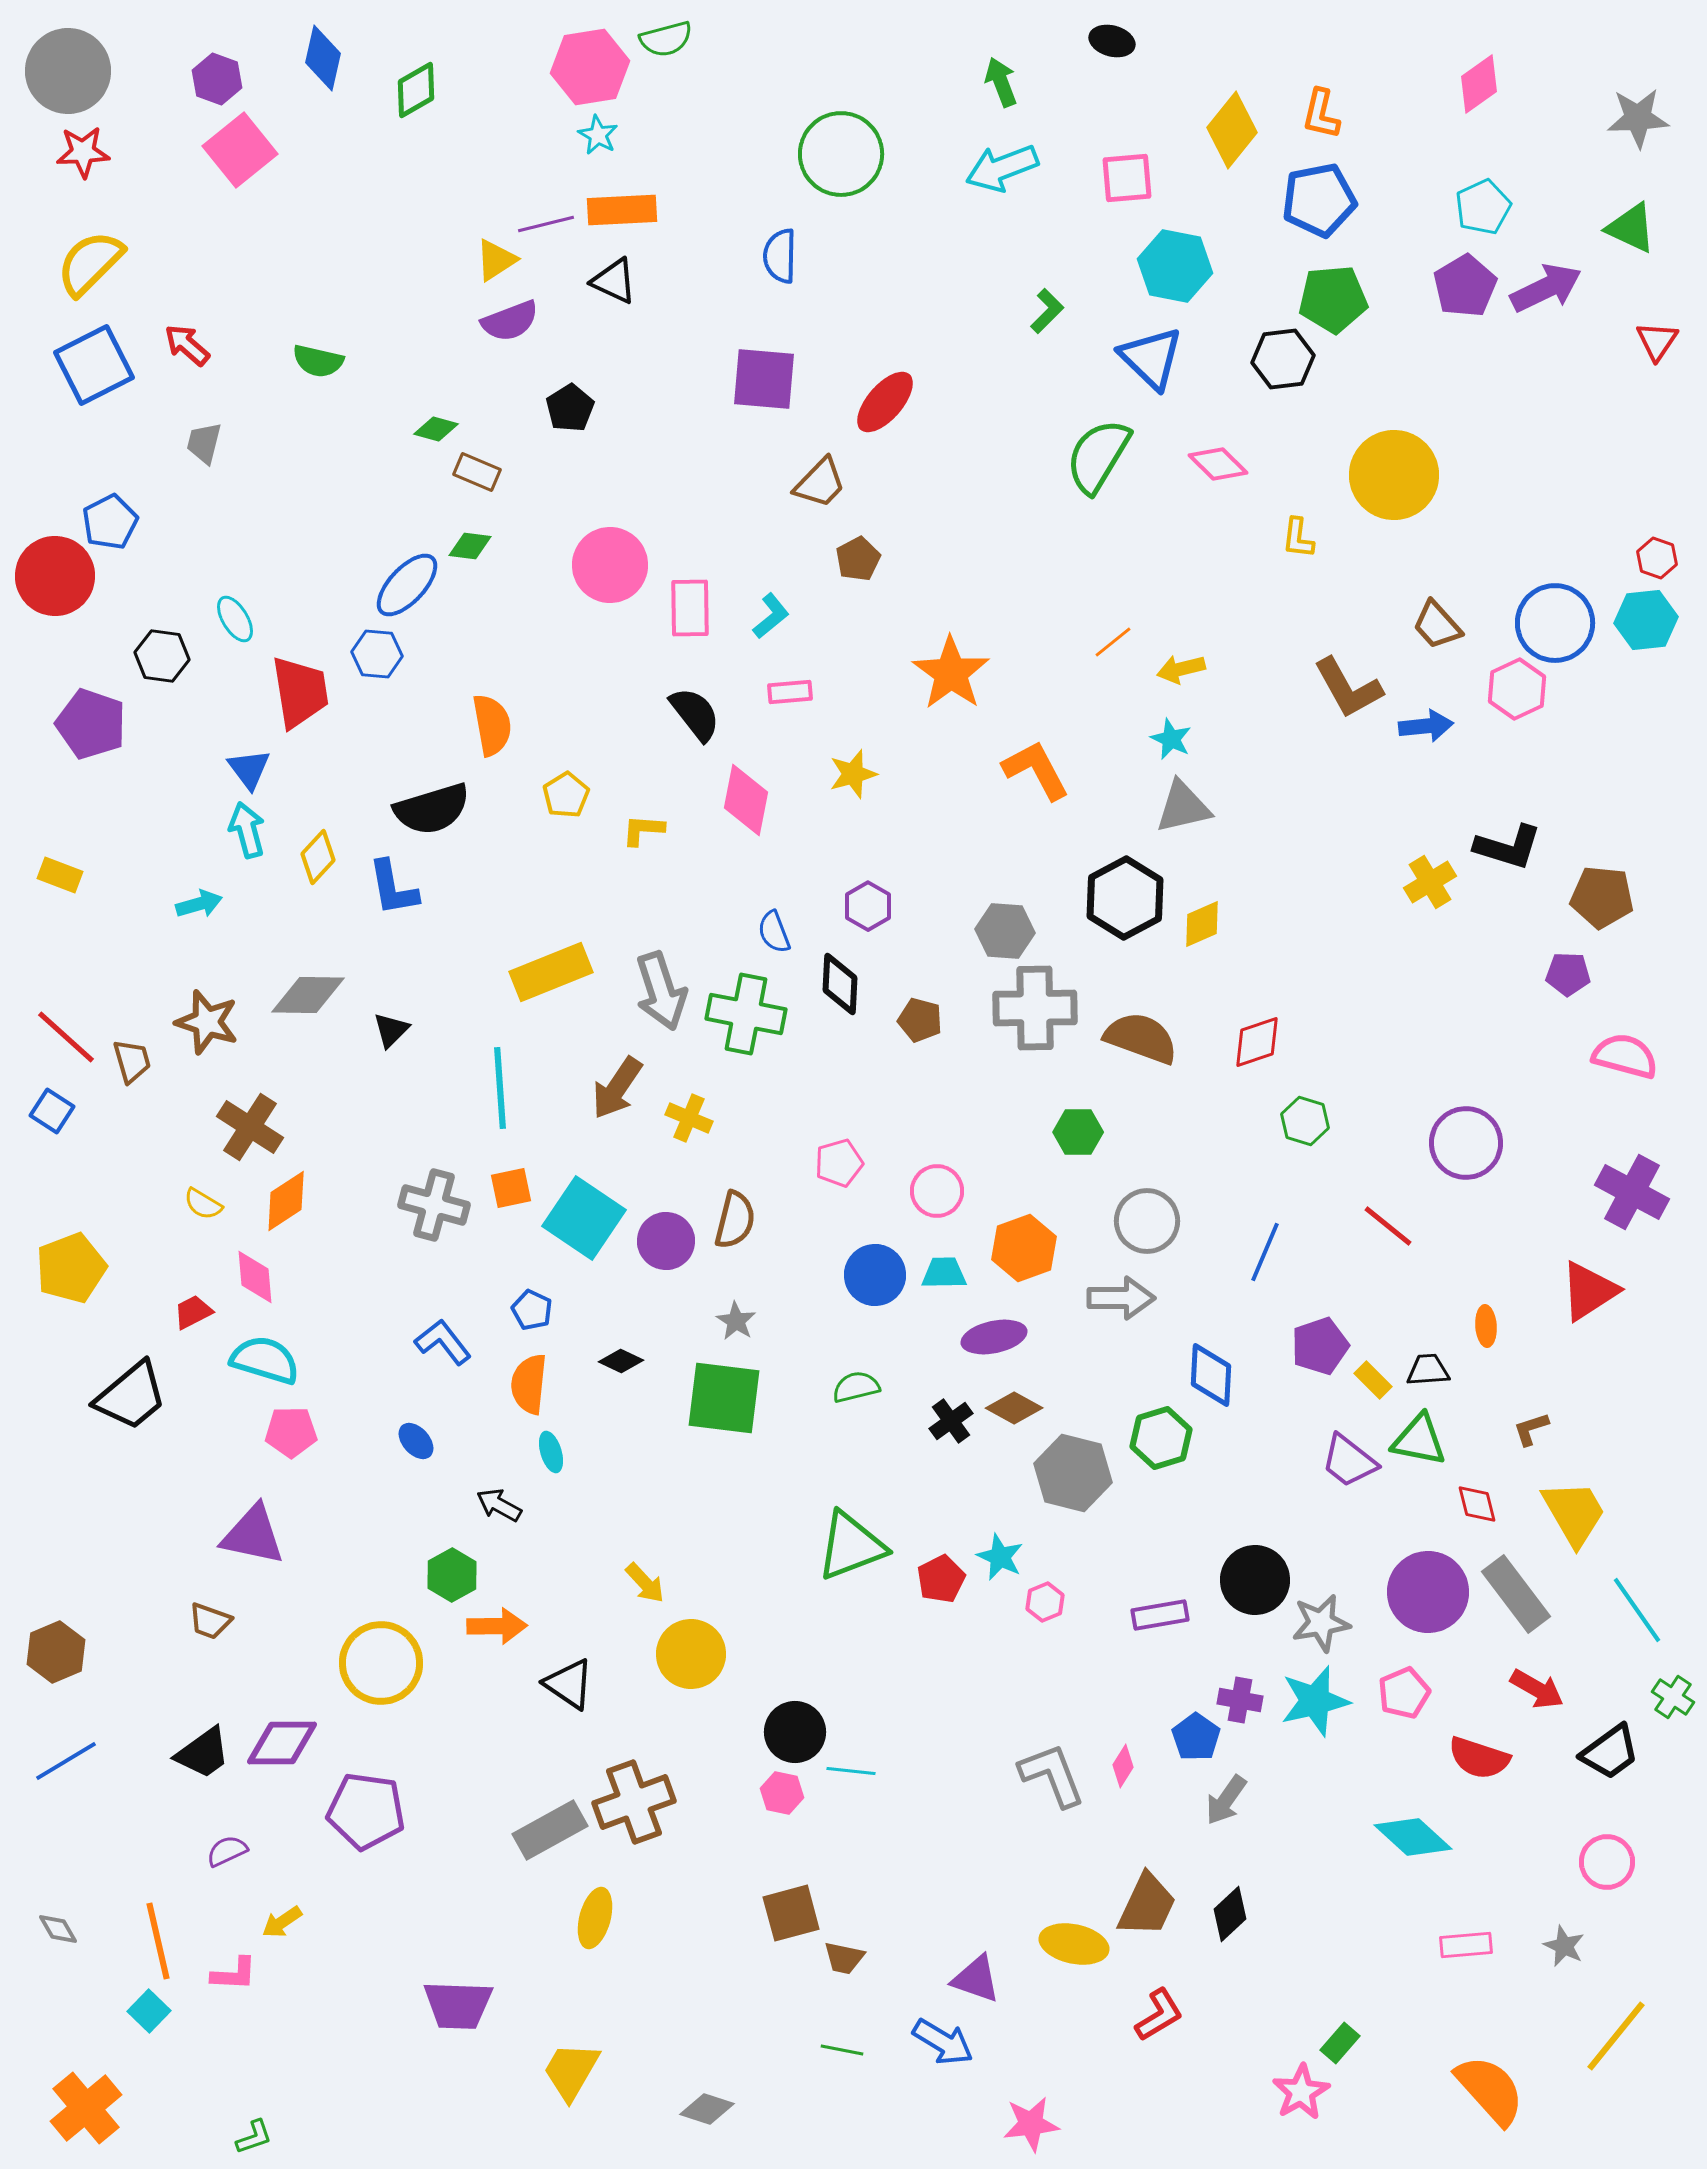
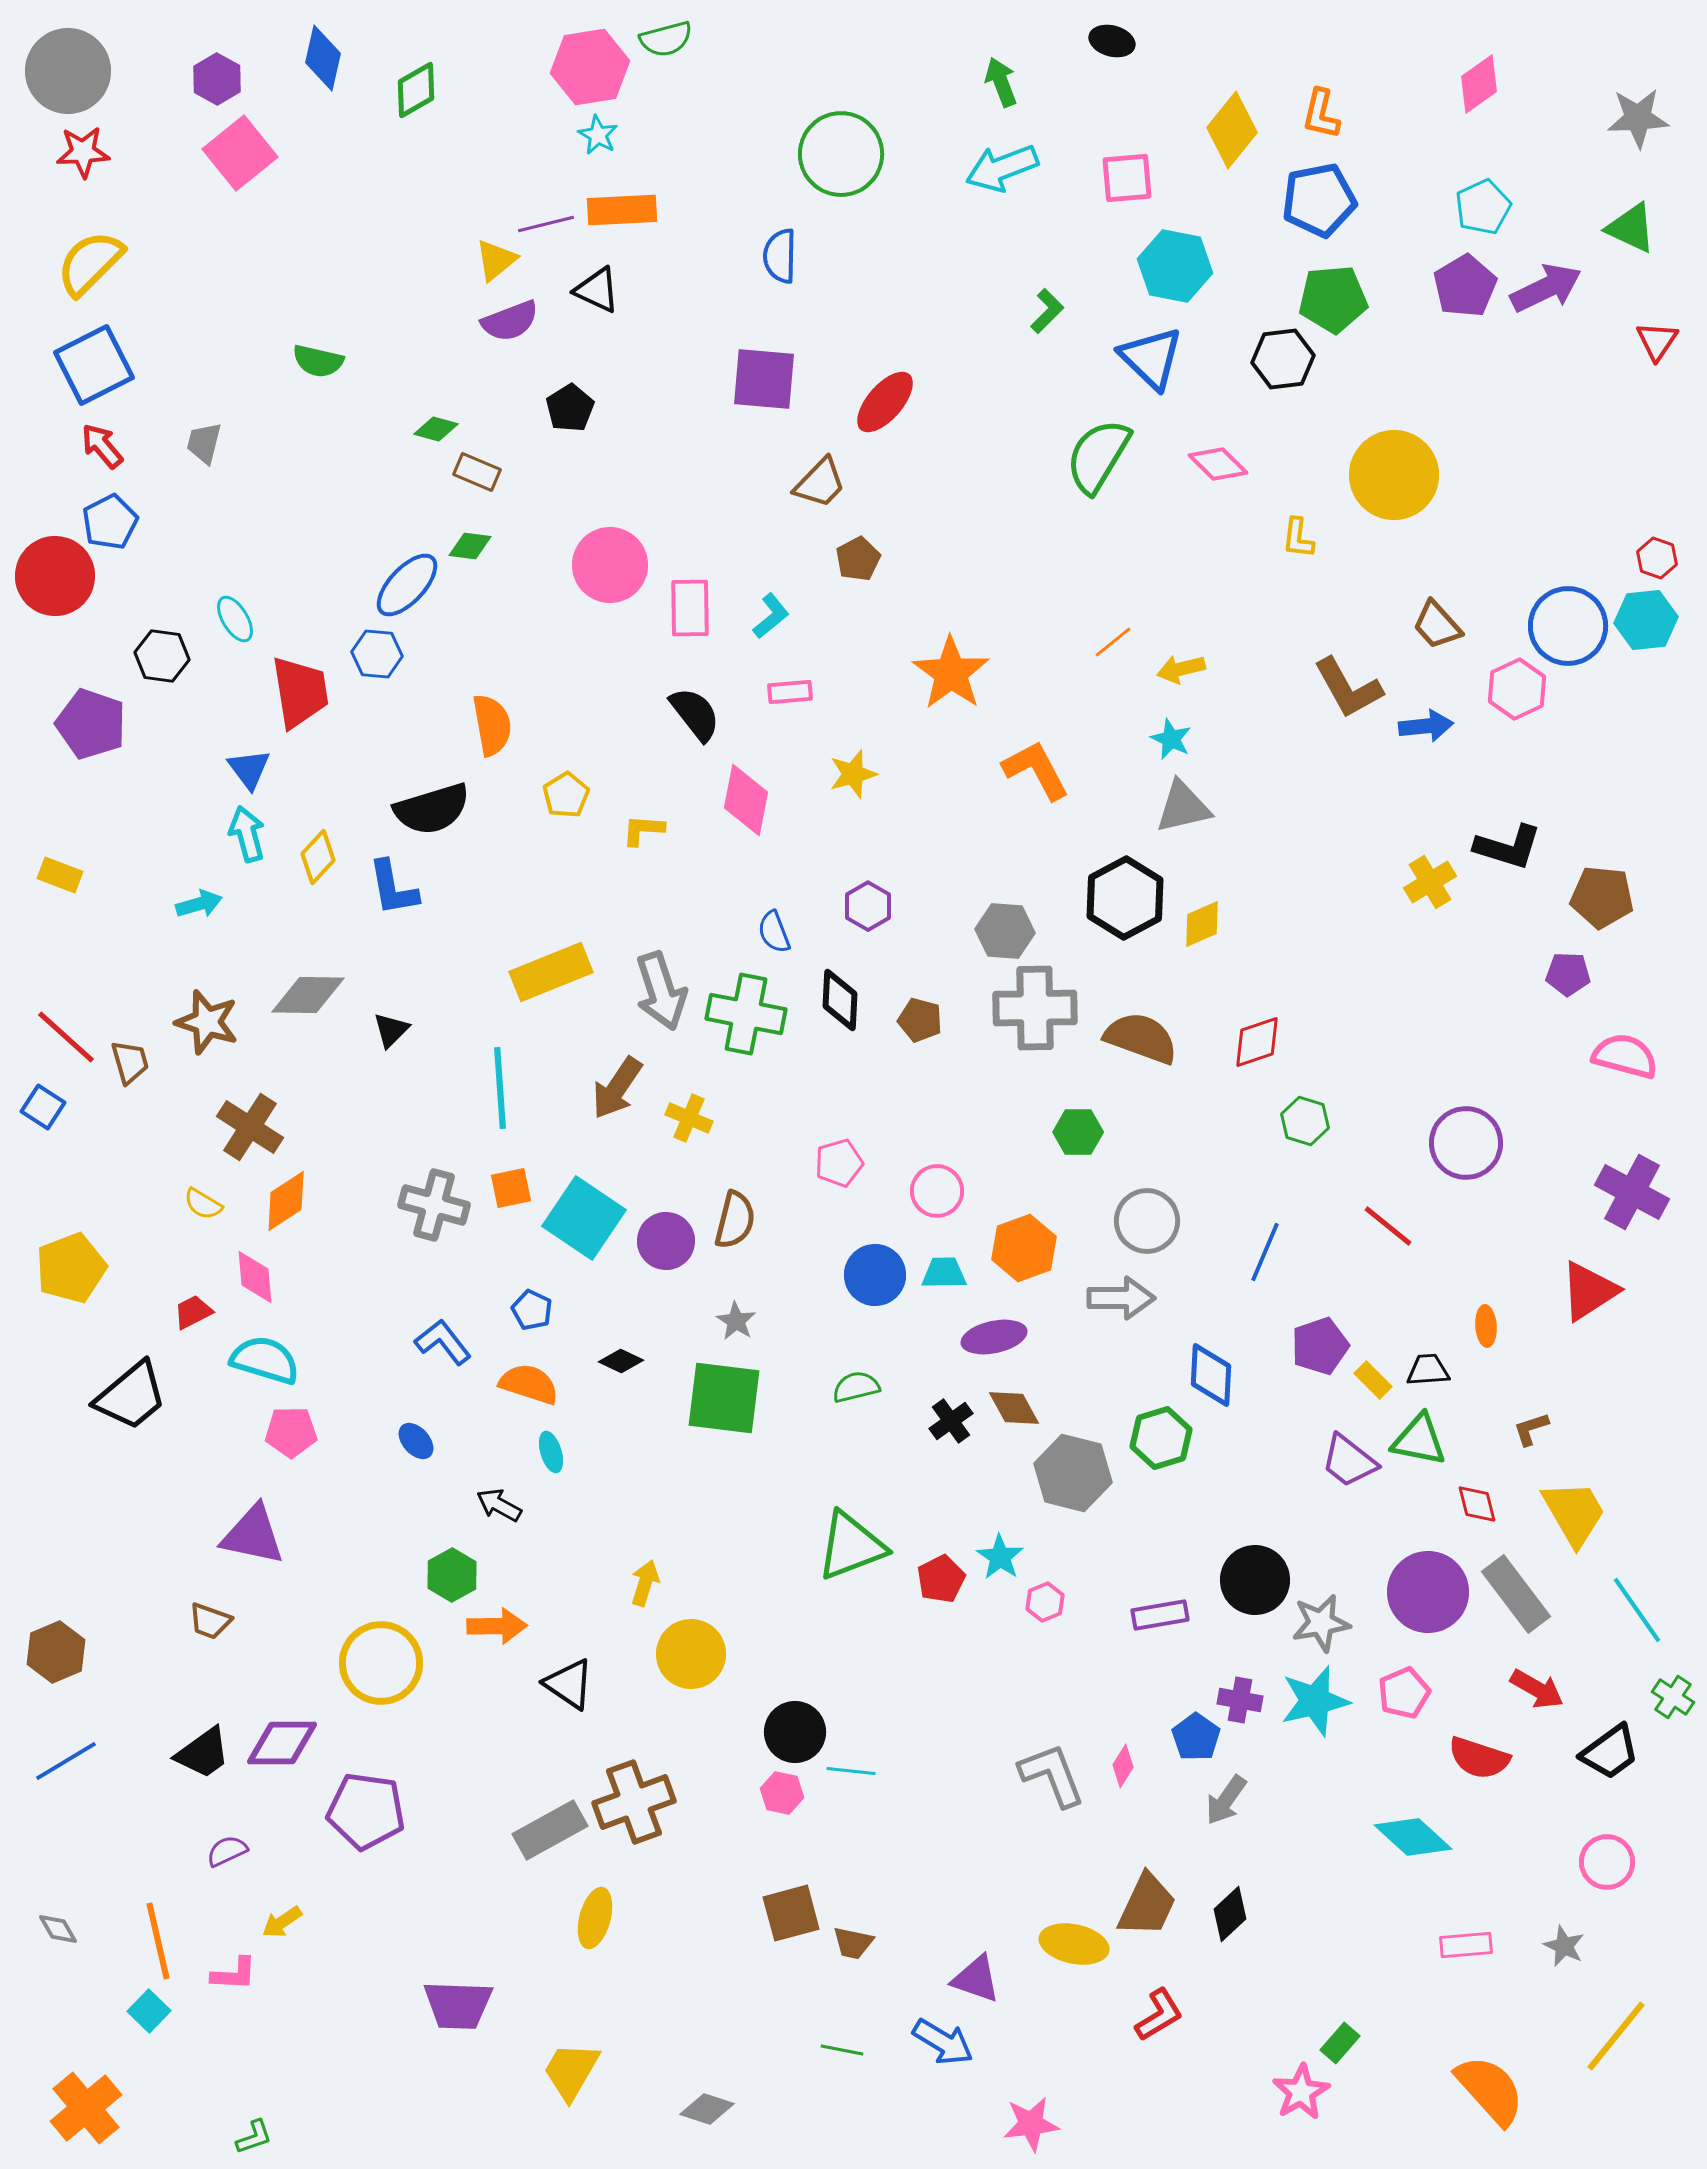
purple hexagon at (217, 79): rotated 9 degrees clockwise
pink square at (240, 150): moved 3 px down
yellow triangle at (496, 260): rotated 6 degrees counterclockwise
black triangle at (614, 281): moved 17 px left, 9 px down
red arrow at (187, 345): moved 85 px left, 101 px down; rotated 9 degrees clockwise
blue circle at (1555, 623): moved 13 px right, 3 px down
cyan arrow at (247, 830): moved 4 px down
black diamond at (840, 984): moved 16 px down
brown trapezoid at (132, 1061): moved 2 px left, 1 px down
blue square at (52, 1111): moved 9 px left, 4 px up
orange semicircle at (529, 1384): rotated 102 degrees clockwise
brown diamond at (1014, 1408): rotated 32 degrees clockwise
cyan star at (1000, 1557): rotated 9 degrees clockwise
yellow arrow at (645, 1583): rotated 120 degrees counterclockwise
brown trapezoid at (844, 1958): moved 9 px right, 15 px up
